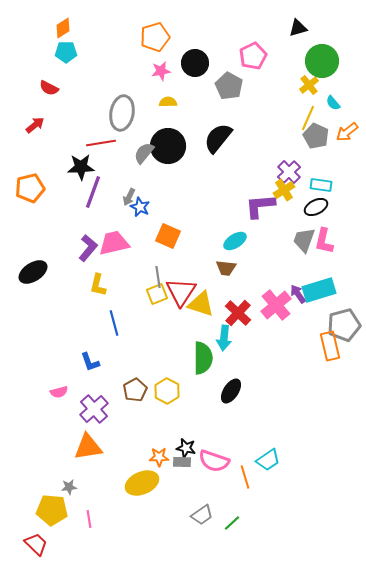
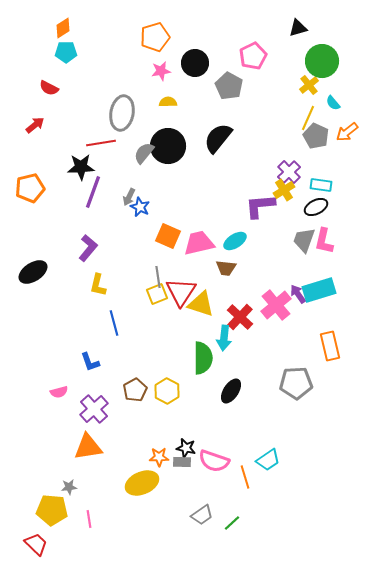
pink trapezoid at (114, 243): moved 85 px right
red cross at (238, 313): moved 2 px right, 4 px down
gray pentagon at (344, 325): moved 48 px left, 58 px down; rotated 12 degrees clockwise
